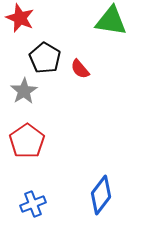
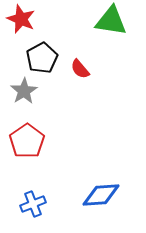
red star: moved 1 px right, 1 px down
black pentagon: moved 3 px left; rotated 12 degrees clockwise
blue diamond: rotated 48 degrees clockwise
